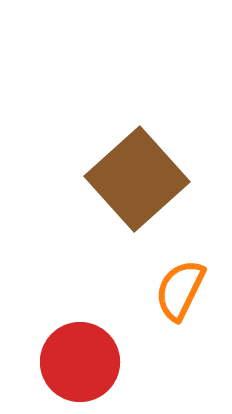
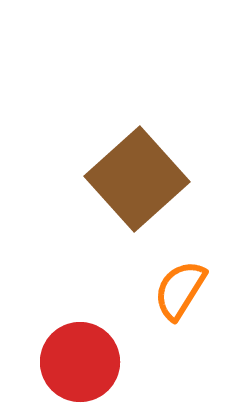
orange semicircle: rotated 6 degrees clockwise
